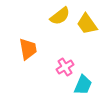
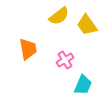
yellow semicircle: moved 1 px left
yellow trapezoid: moved 1 px down
pink cross: moved 7 px up
